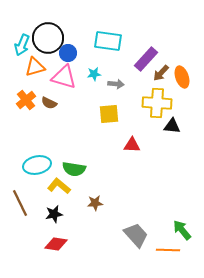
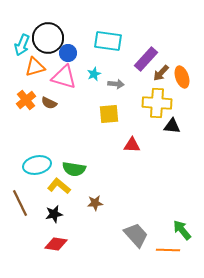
cyan star: rotated 16 degrees counterclockwise
